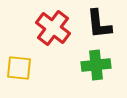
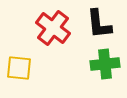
green cross: moved 9 px right, 1 px up
